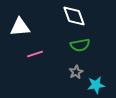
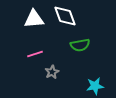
white diamond: moved 9 px left
white triangle: moved 14 px right, 8 px up
gray star: moved 24 px left
cyan star: moved 1 px left, 1 px down
